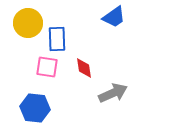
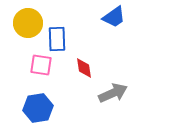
pink square: moved 6 px left, 2 px up
blue hexagon: moved 3 px right; rotated 16 degrees counterclockwise
